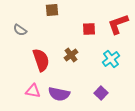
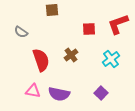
gray semicircle: moved 1 px right, 2 px down
